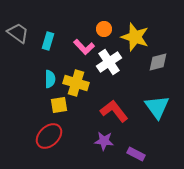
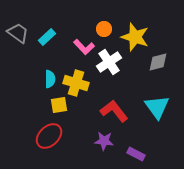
cyan rectangle: moved 1 px left, 4 px up; rotated 30 degrees clockwise
